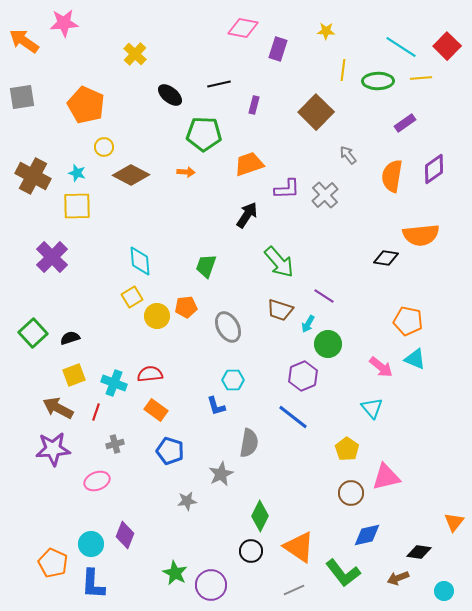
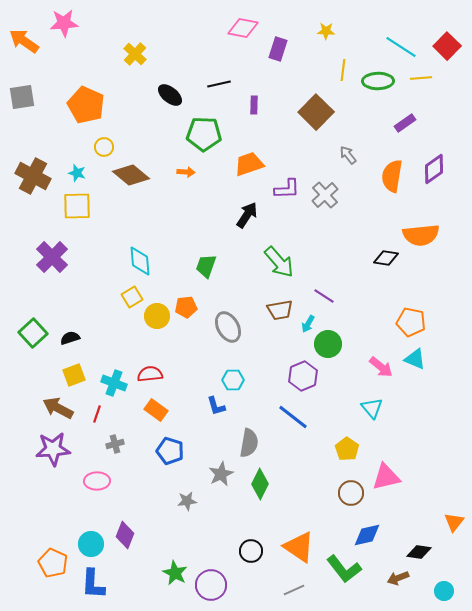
purple rectangle at (254, 105): rotated 12 degrees counterclockwise
brown diamond at (131, 175): rotated 12 degrees clockwise
brown trapezoid at (280, 310): rotated 28 degrees counterclockwise
orange pentagon at (408, 321): moved 3 px right, 1 px down
red line at (96, 412): moved 1 px right, 2 px down
pink ellipse at (97, 481): rotated 20 degrees clockwise
green diamond at (260, 516): moved 32 px up
green L-shape at (343, 573): moved 1 px right, 4 px up
